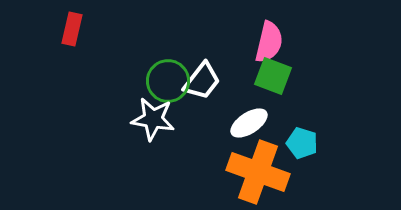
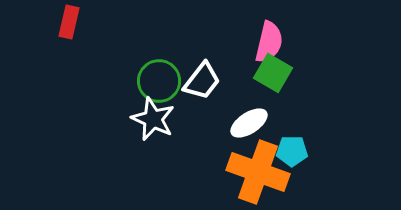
red rectangle: moved 3 px left, 7 px up
green square: moved 3 px up; rotated 9 degrees clockwise
green circle: moved 9 px left
white star: rotated 15 degrees clockwise
cyan pentagon: moved 10 px left, 8 px down; rotated 16 degrees counterclockwise
